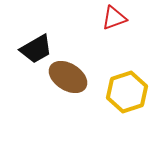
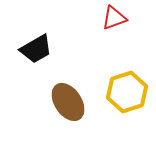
brown ellipse: moved 25 px down; rotated 24 degrees clockwise
